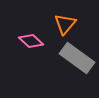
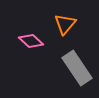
gray rectangle: moved 10 px down; rotated 20 degrees clockwise
